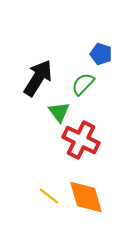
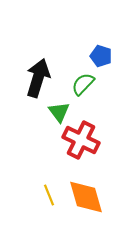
blue pentagon: moved 2 px down
black arrow: rotated 15 degrees counterclockwise
yellow line: moved 1 px up; rotated 30 degrees clockwise
